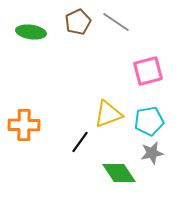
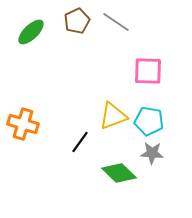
brown pentagon: moved 1 px left, 1 px up
green ellipse: rotated 52 degrees counterclockwise
pink square: rotated 16 degrees clockwise
yellow triangle: moved 5 px right, 2 px down
cyan pentagon: rotated 20 degrees clockwise
orange cross: moved 1 px left, 1 px up; rotated 16 degrees clockwise
gray star: rotated 15 degrees clockwise
green diamond: rotated 12 degrees counterclockwise
